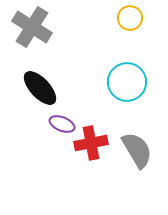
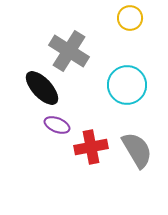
gray cross: moved 37 px right, 24 px down
cyan circle: moved 3 px down
black ellipse: moved 2 px right
purple ellipse: moved 5 px left, 1 px down
red cross: moved 4 px down
